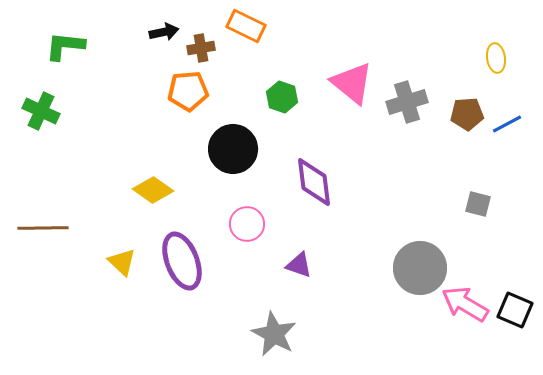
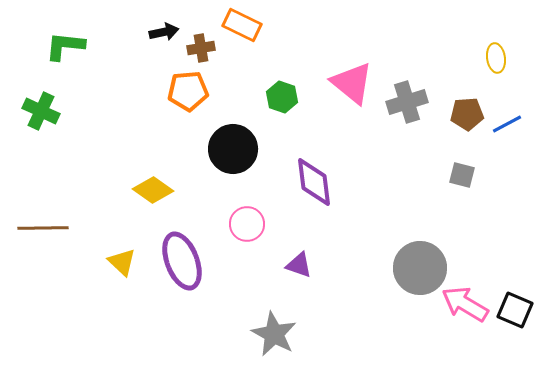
orange rectangle: moved 4 px left, 1 px up
gray square: moved 16 px left, 29 px up
